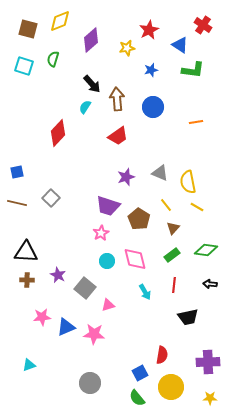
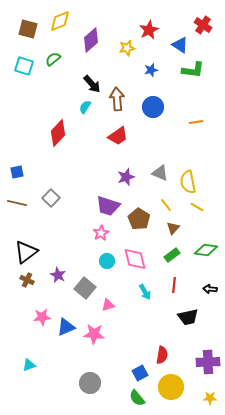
green semicircle at (53, 59): rotated 35 degrees clockwise
black triangle at (26, 252): rotated 40 degrees counterclockwise
brown cross at (27, 280): rotated 24 degrees clockwise
black arrow at (210, 284): moved 5 px down
